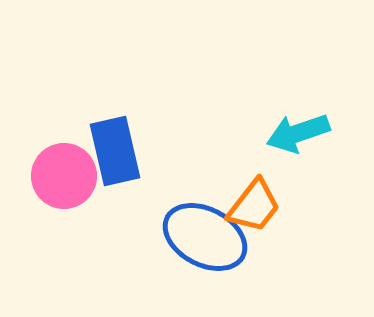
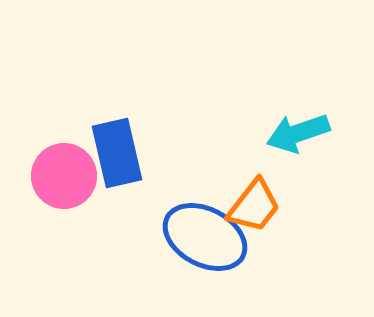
blue rectangle: moved 2 px right, 2 px down
